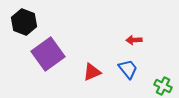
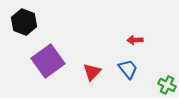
red arrow: moved 1 px right
purple square: moved 7 px down
red triangle: rotated 24 degrees counterclockwise
green cross: moved 4 px right, 1 px up
